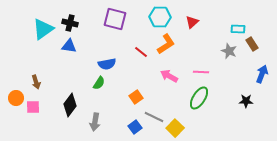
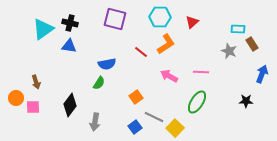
green ellipse: moved 2 px left, 4 px down
